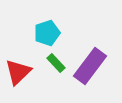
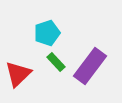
green rectangle: moved 1 px up
red triangle: moved 2 px down
